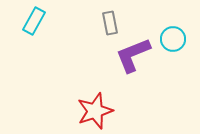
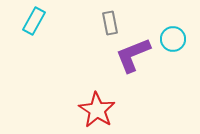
red star: moved 2 px right, 1 px up; rotated 21 degrees counterclockwise
